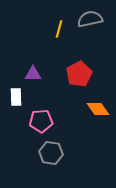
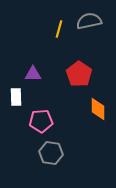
gray semicircle: moved 1 px left, 2 px down
red pentagon: rotated 10 degrees counterclockwise
orange diamond: rotated 35 degrees clockwise
